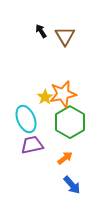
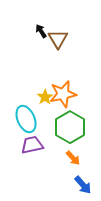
brown triangle: moved 7 px left, 3 px down
green hexagon: moved 5 px down
orange arrow: moved 8 px right; rotated 84 degrees clockwise
blue arrow: moved 11 px right
